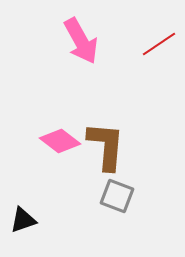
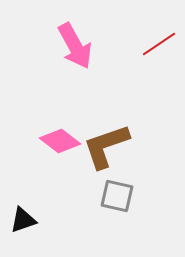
pink arrow: moved 6 px left, 5 px down
brown L-shape: rotated 114 degrees counterclockwise
gray square: rotated 8 degrees counterclockwise
